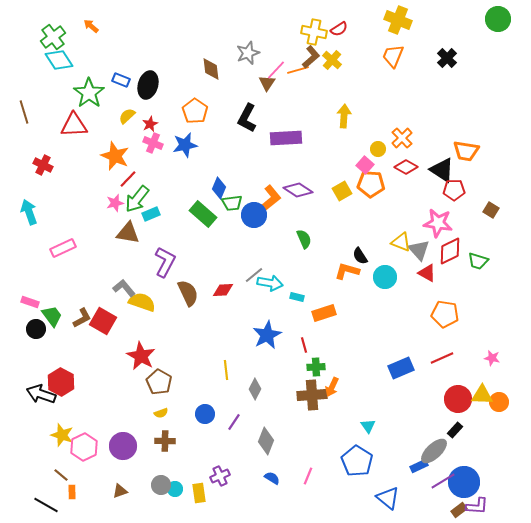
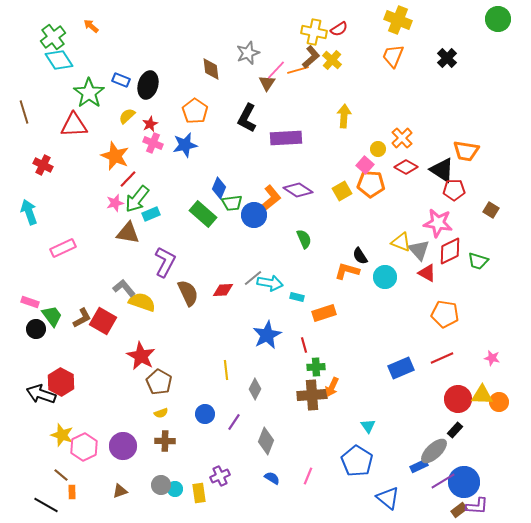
gray line at (254, 275): moved 1 px left, 3 px down
